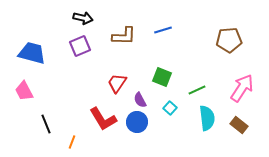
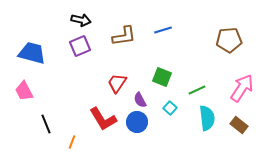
black arrow: moved 2 px left, 2 px down
brown L-shape: rotated 10 degrees counterclockwise
